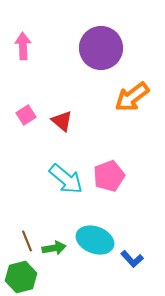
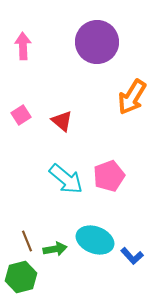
purple circle: moved 4 px left, 6 px up
orange arrow: rotated 21 degrees counterclockwise
pink square: moved 5 px left
green arrow: moved 1 px right, 1 px down
blue L-shape: moved 3 px up
